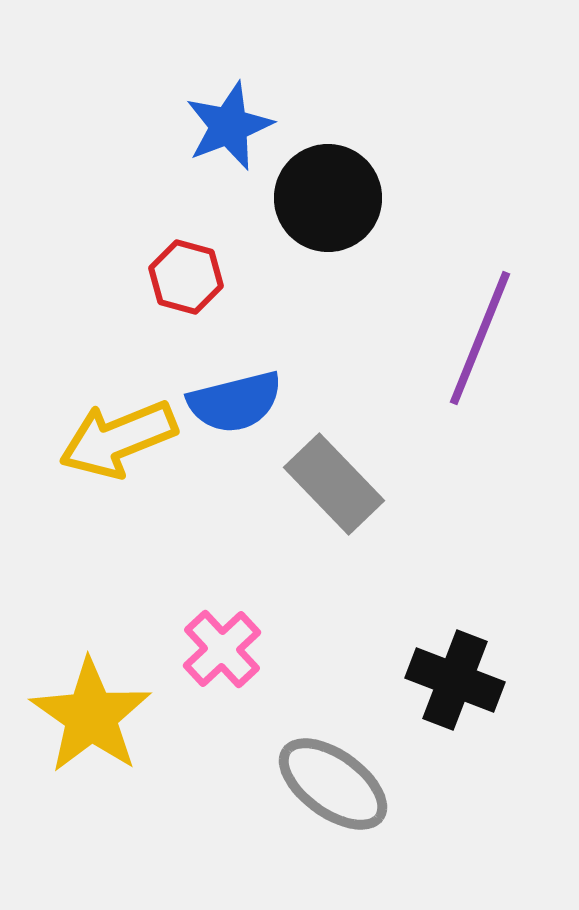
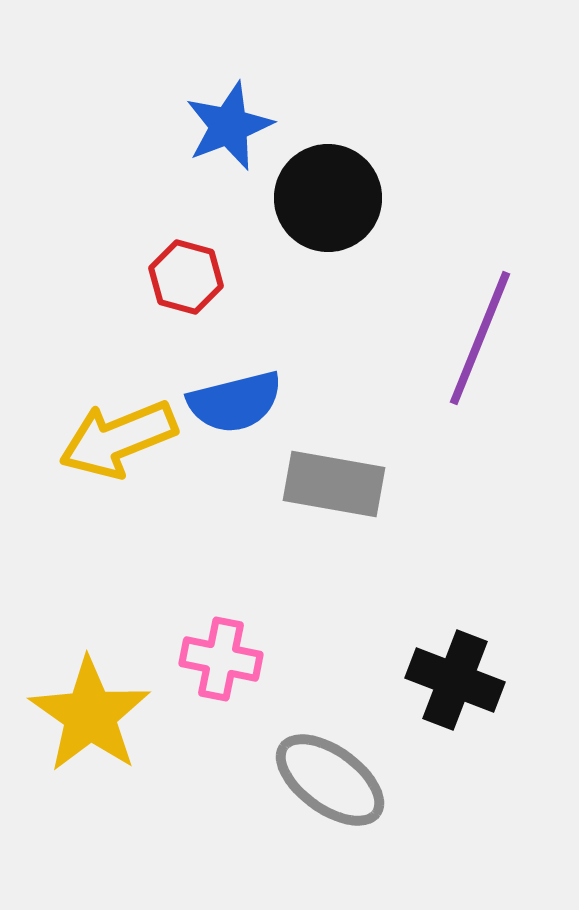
gray rectangle: rotated 36 degrees counterclockwise
pink cross: moved 1 px left, 10 px down; rotated 36 degrees counterclockwise
yellow star: moved 1 px left, 1 px up
gray ellipse: moved 3 px left, 4 px up
